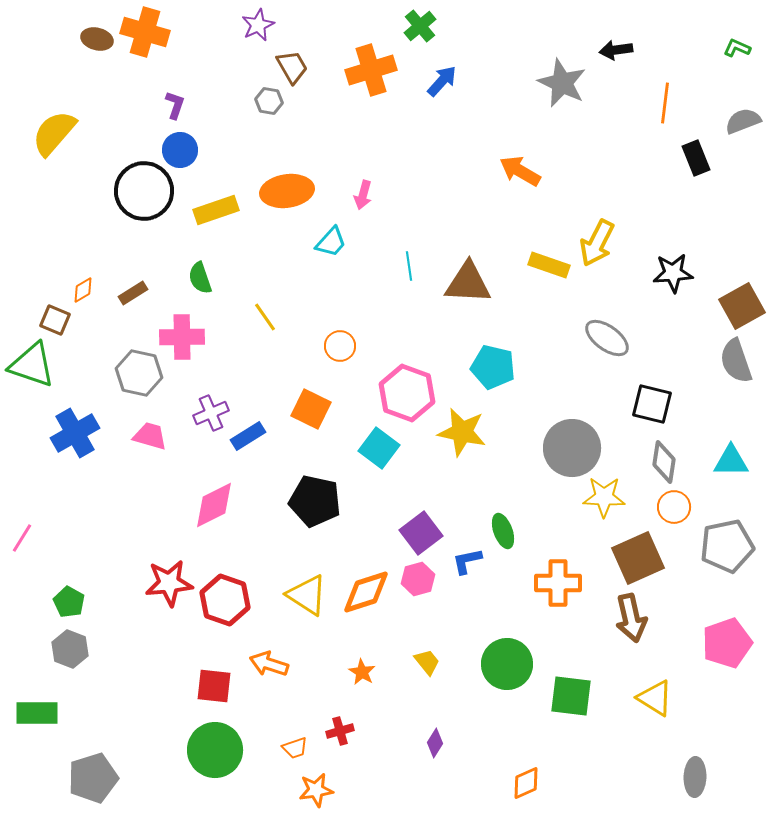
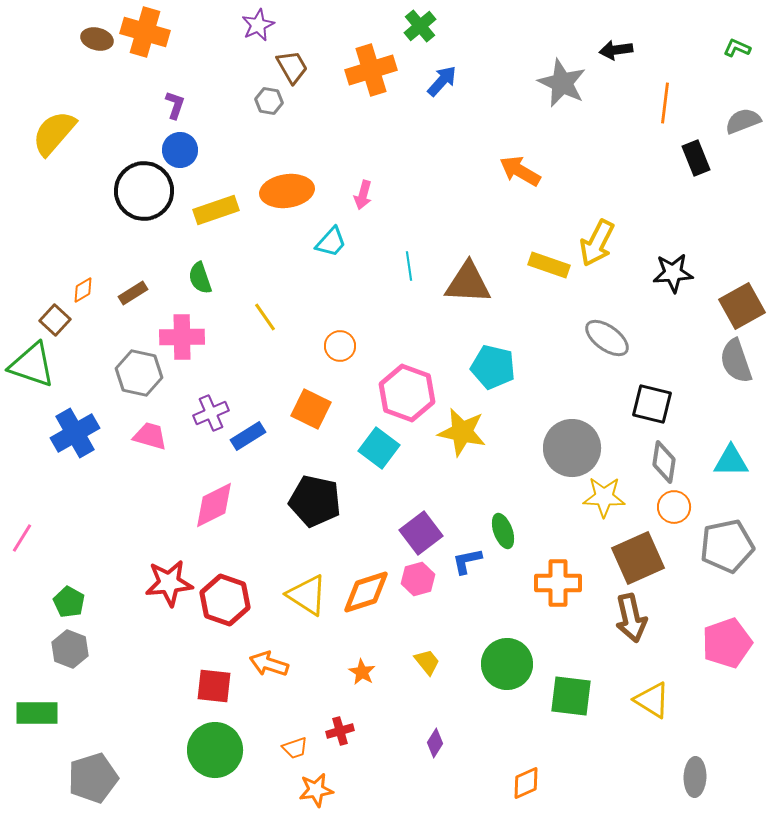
brown square at (55, 320): rotated 20 degrees clockwise
yellow triangle at (655, 698): moved 3 px left, 2 px down
